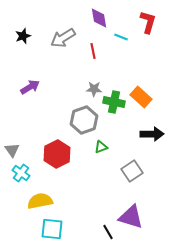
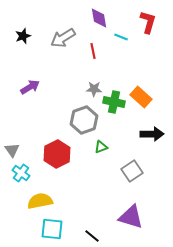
black line: moved 16 px left, 4 px down; rotated 21 degrees counterclockwise
